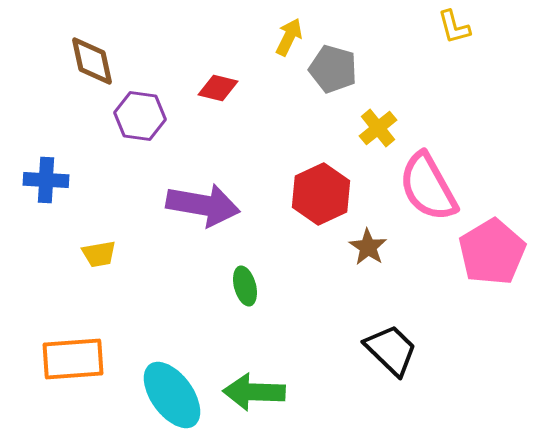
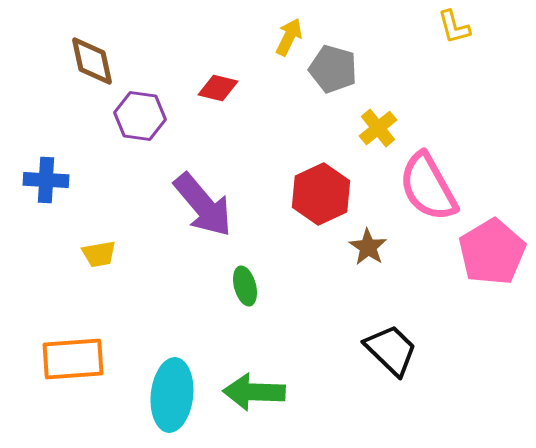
purple arrow: rotated 40 degrees clockwise
cyan ellipse: rotated 42 degrees clockwise
